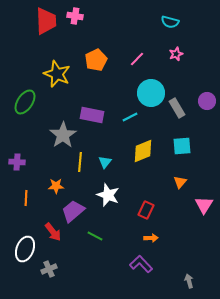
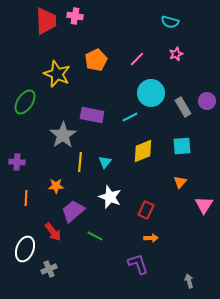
gray rectangle: moved 6 px right, 1 px up
white star: moved 2 px right, 2 px down
purple L-shape: moved 3 px left; rotated 25 degrees clockwise
